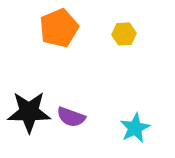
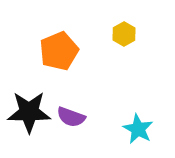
orange pentagon: moved 23 px down
yellow hexagon: rotated 25 degrees counterclockwise
cyan star: moved 3 px right, 1 px down; rotated 16 degrees counterclockwise
